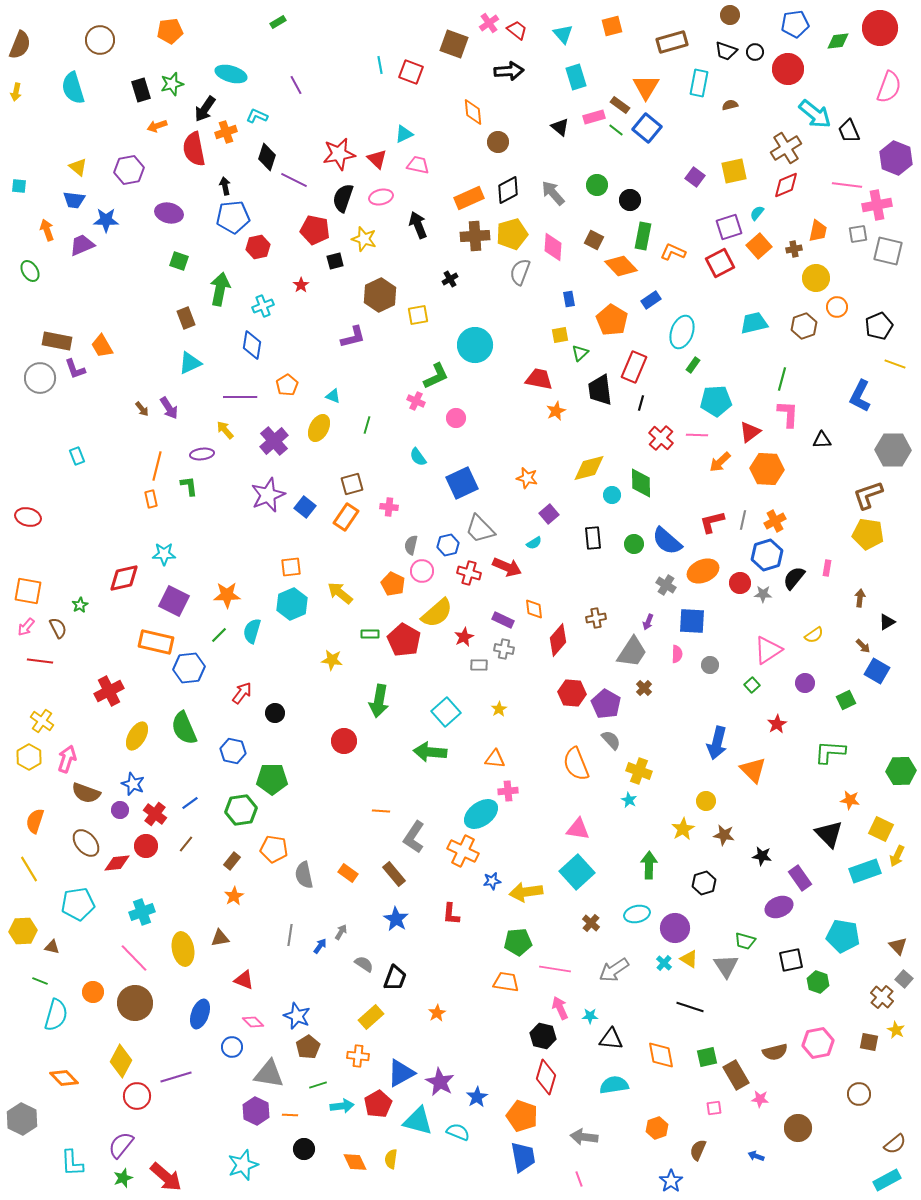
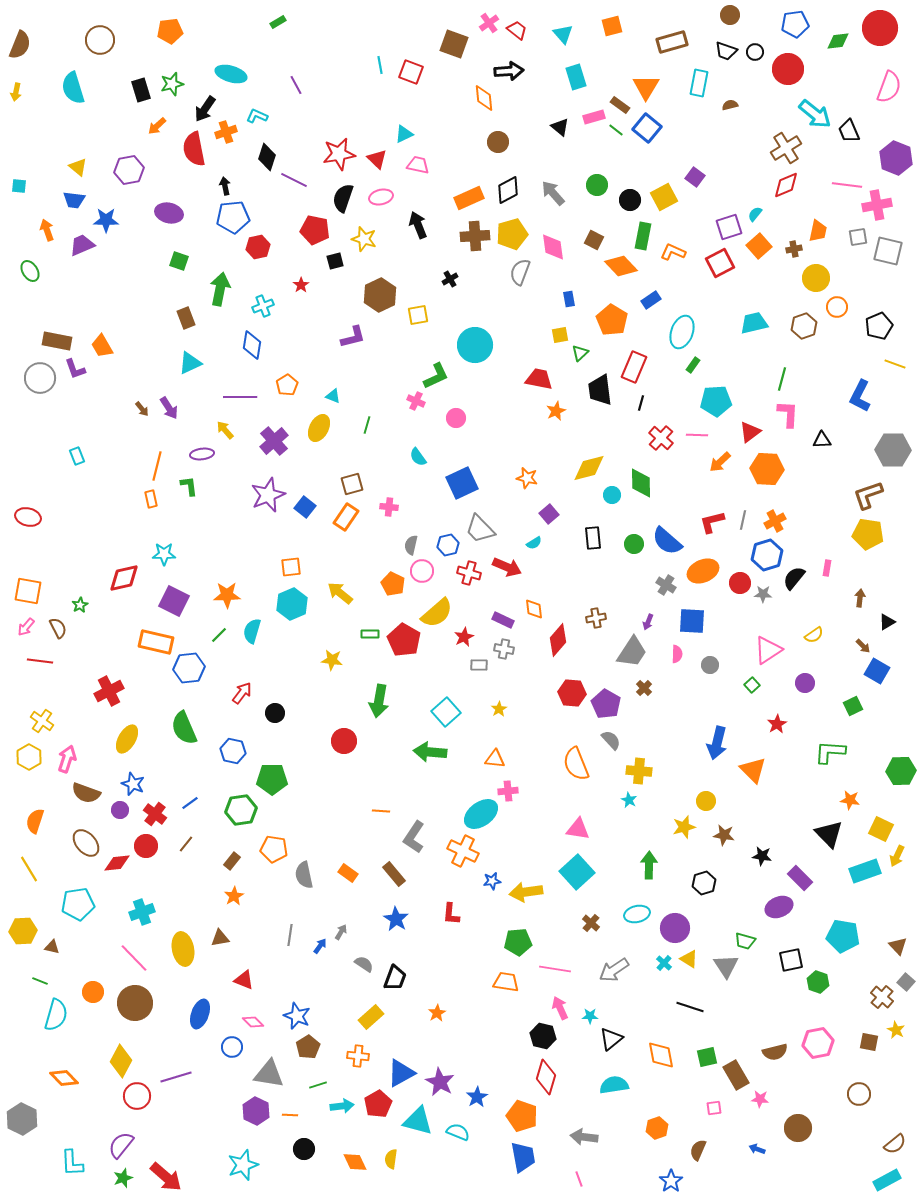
orange diamond at (473, 112): moved 11 px right, 14 px up
orange arrow at (157, 126): rotated 24 degrees counterclockwise
yellow square at (734, 171): moved 70 px left, 26 px down; rotated 16 degrees counterclockwise
cyan semicircle at (757, 213): moved 2 px left, 1 px down
gray square at (858, 234): moved 3 px down
pink diamond at (553, 247): rotated 12 degrees counterclockwise
green square at (846, 700): moved 7 px right, 6 px down
yellow ellipse at (137, 736): moved 10 px left, 3 px down
yellow cross at (639, 771): rotated 15 degrees counterclockwise
yellow star at (683, 829): moved 1 px right, 2 px up; rotated 15 degrees clockwise
purple rectangle at (800, 878): rotated 10 degrees counterclockwise
gray square at (904, 979): moved 2 px right, 3 px down
black triangle at (611, 1039): rotated 45 degrees counterclockwise
blue arrow at (756, 1156): moved 1 px right, 7 px up
